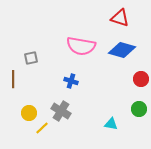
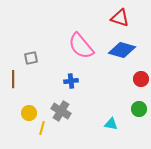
pink semicircle: rotated 40 degrees clockwise
blue cross: rotated 24 degrees counterclockwise
yellow line: rotated 32 degrees counterclockwise
